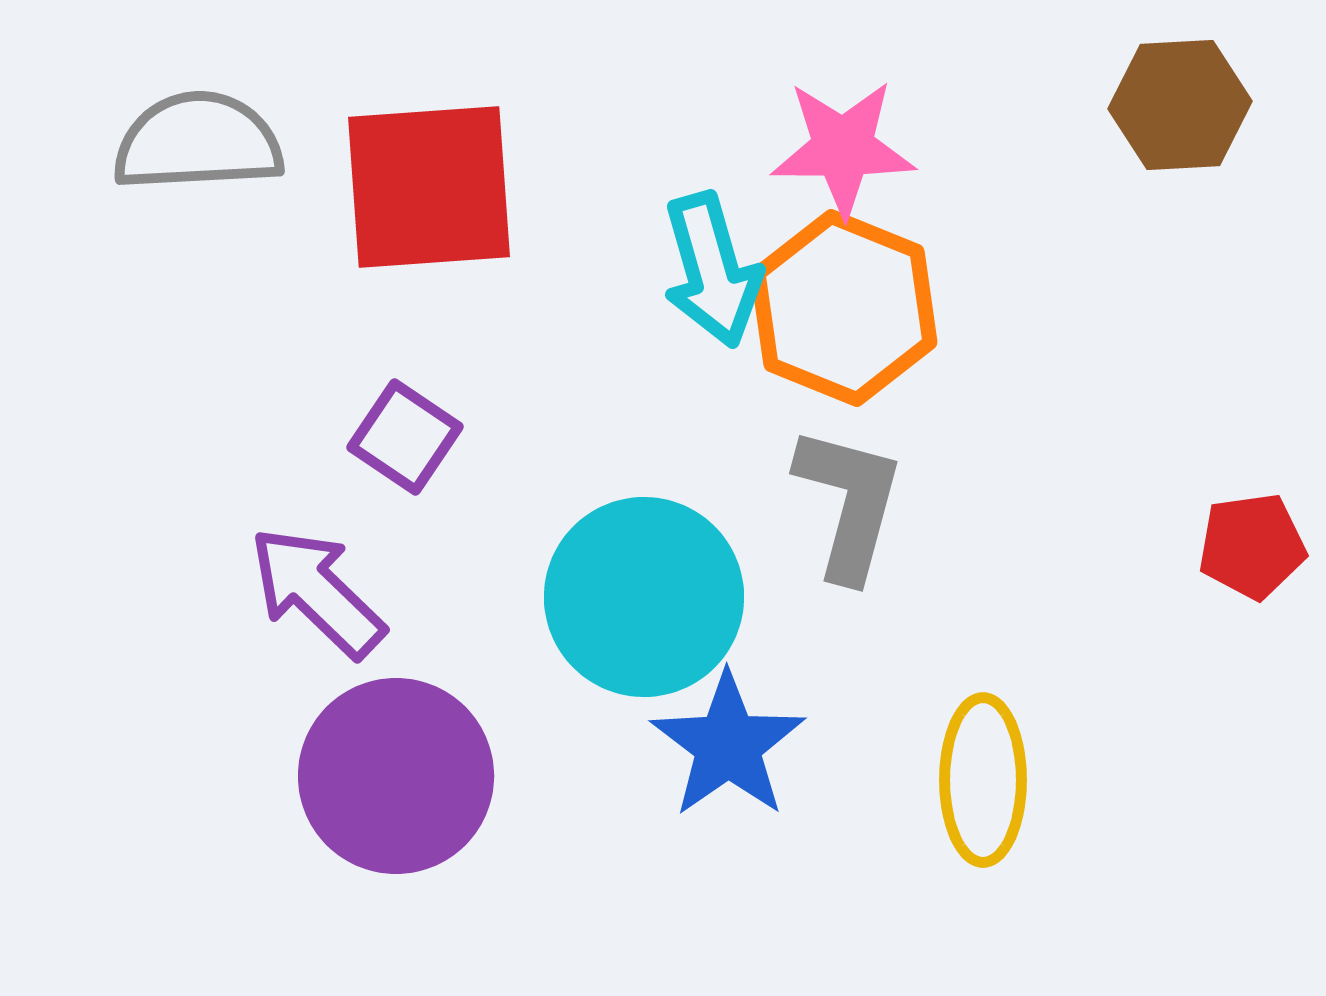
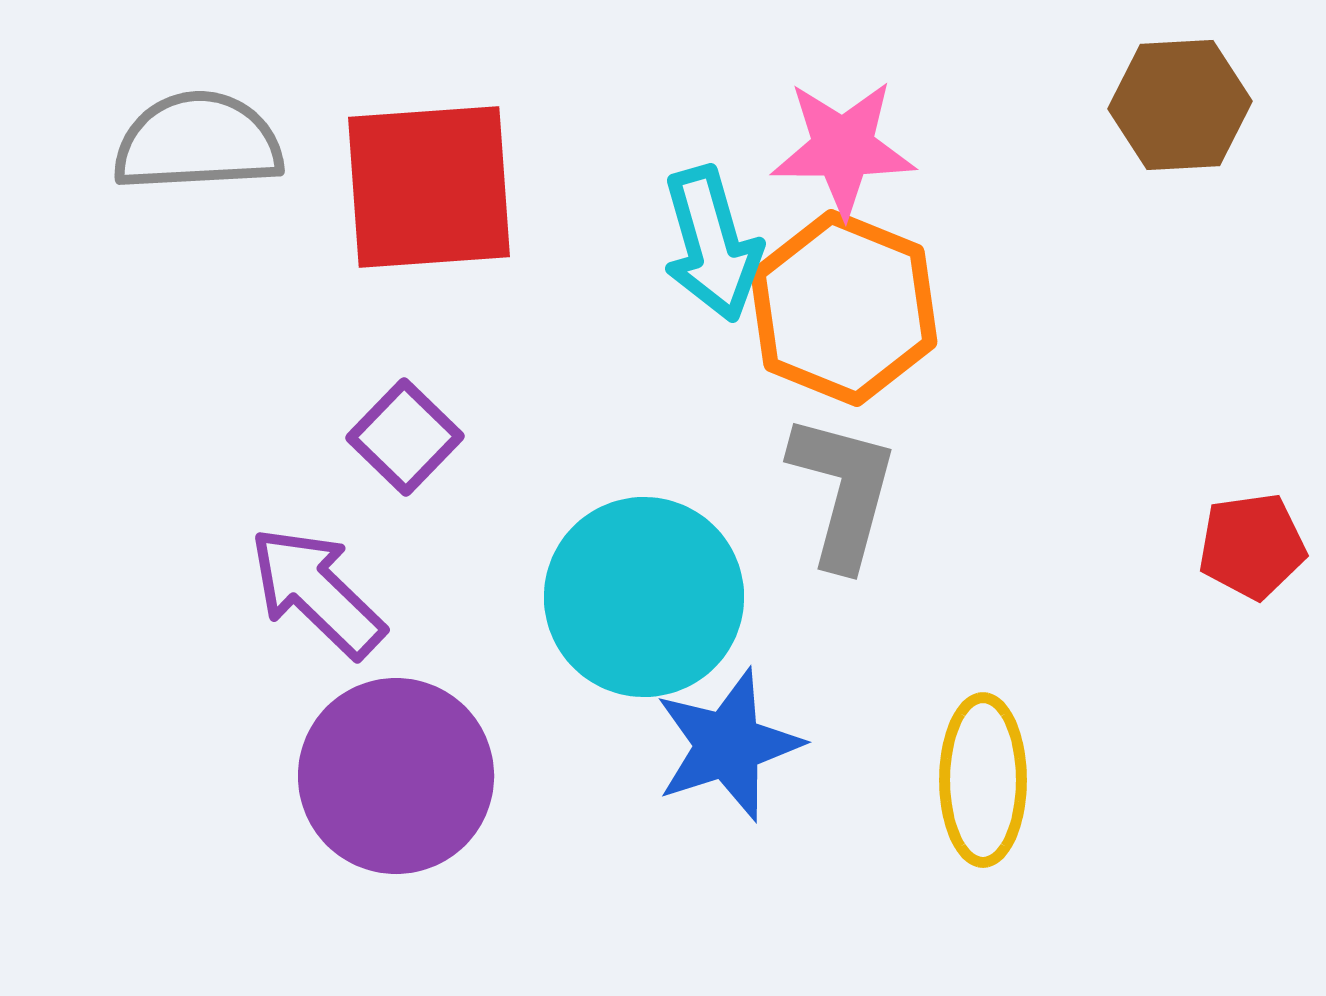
cyan arrow: moved 26 px up
purple square: rotated 10 degrees clockwise
gray L-shape: moved 6 px left, 12 px up
blue star: rotated 17 degrees clockwise
